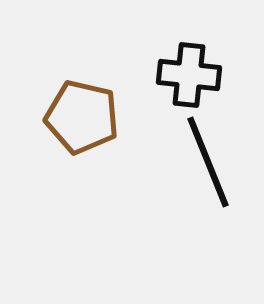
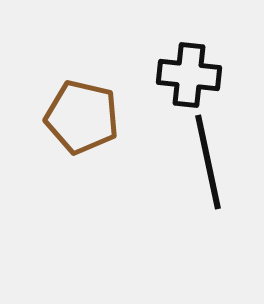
black line: rotated 10 degrees clockwise
